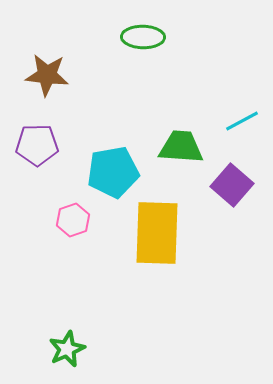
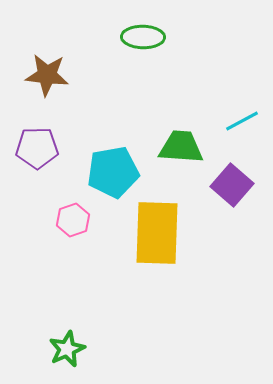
purple pentagon: moved 3 px down
